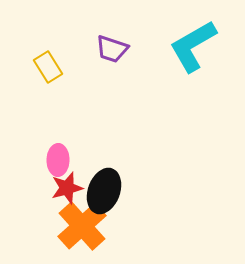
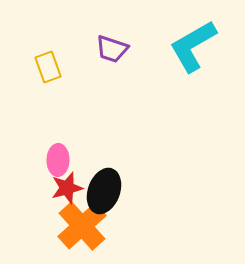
yellow rectangle: rotated 12 degrees clockwise
